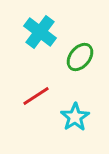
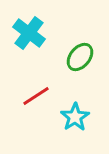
cyan cross: moved 11 px left, 1 px down
